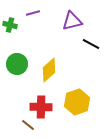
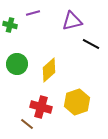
red cross: rotated 15 degrees clockwise
brown line: moved 1 px left, 1 px up
